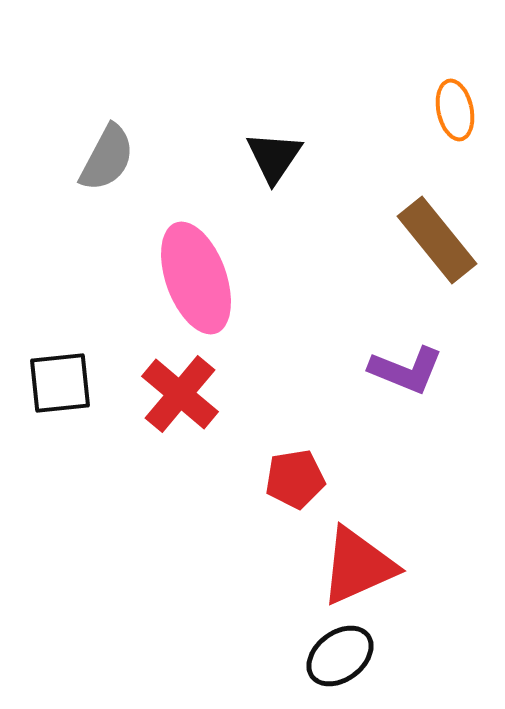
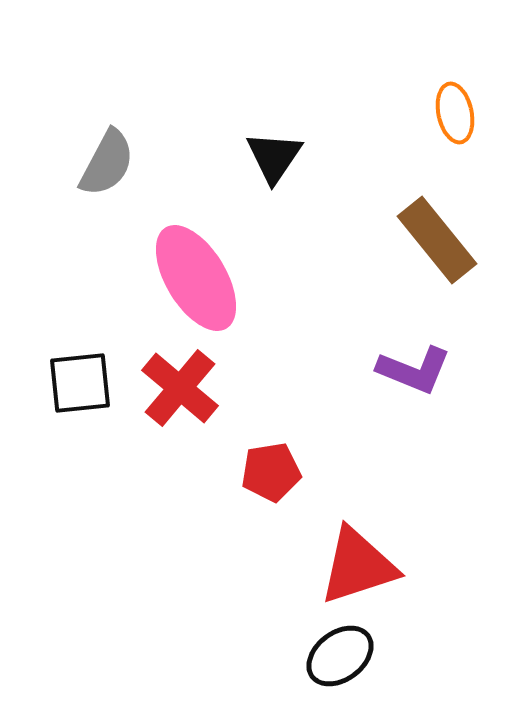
orange ellipse: moved 3 px down
gray semicircle: moved 5 px down
pink ellipse: rotated 11 degrees counterclockwise
purple L-shape: moved 8 px right
black square: moved 20 px right
red cross: moved 6 px up
red pentagon: moved 24 px left, 7 px up
red triangle: rotated 6 degrees clockwise
